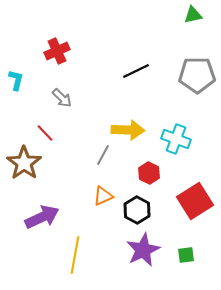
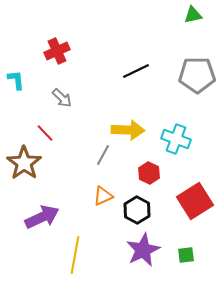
cyan L-shape: rotated 20 degrees counterclockwise
